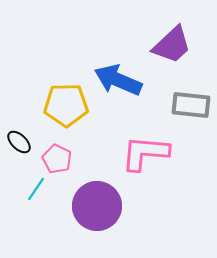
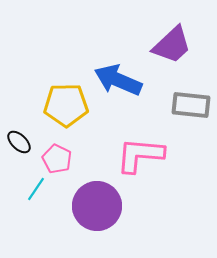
pink L-shape: moved 5 px left, 2 px down
